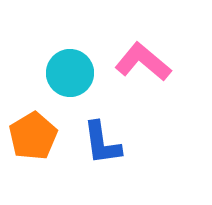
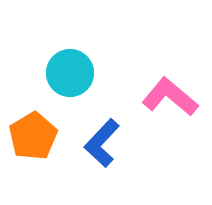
pink L-shape: moved 27 px right, 35 px down
blue L-shape: rotated 51 degrees clockwise
